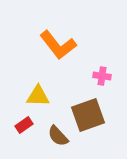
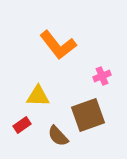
pink cross: rotated 30 degrees counterclockwise
red rectangle: moved 2 px left
